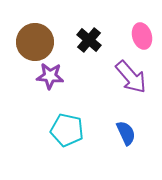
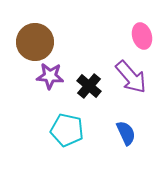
black cross: moved 46 px down
